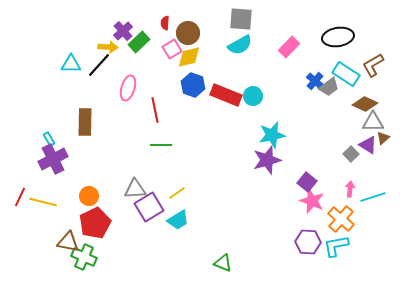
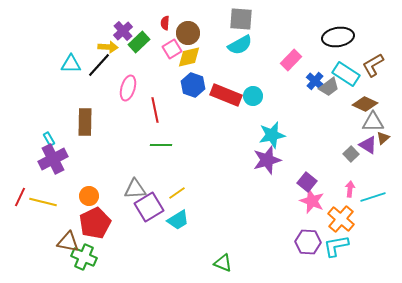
pink rectangle at (289, 47): moved 2 px right, 13 px down
